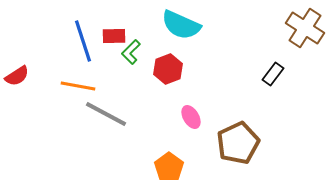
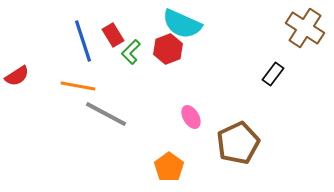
cyan semicircle: moved 1 px right, 1 px up
red rectangle: moved 1 px left, 1 px up; rotated 60 degrees clockwise
red hexagon: moved 20 px up
